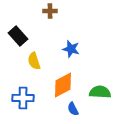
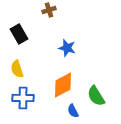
brown cross: moved 1 px left, 1 px up; rotated 16 degrees counterclockwise
black rectangle: moved 1 px right, 2 px up; rotated 12 degrees clockwise
blue star: moved 4 px left, 1 px up
yellow semicircle: moved 17 px left, 8 px down
green semicircle: moved 4 px left, 4 px down; rotated 125 degrees counterclockwise
blue semicircle: moved 2 px down
